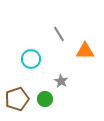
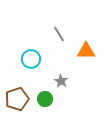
orange triangle: moved 1 px right
